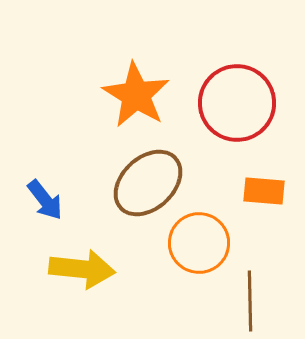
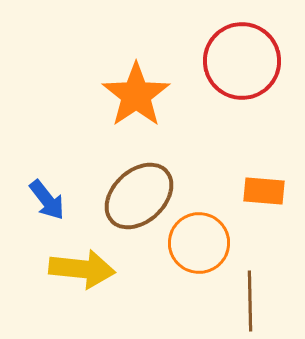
orange star: rotated 6 degrees clockwise
red circle: moved 5 px right, 42 px up
brown ellipse: moved 9 px left, 13 px down
blue arrow: moved 2 px right
